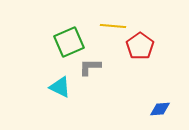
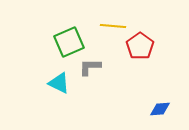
cyan triangle: moved 1 px left, 4 px up
